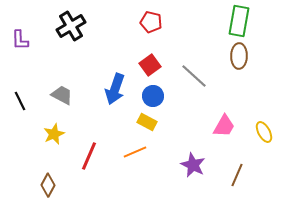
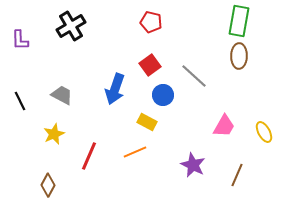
blue circle: moved 10 px right, 1 px up
